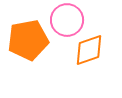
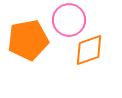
pink circle: moved 2 px right
